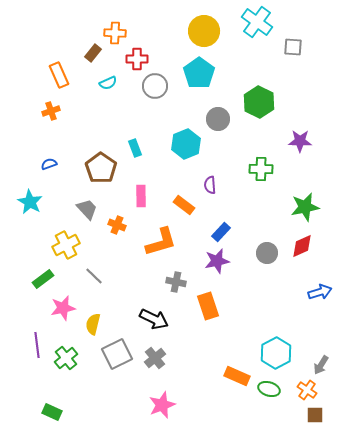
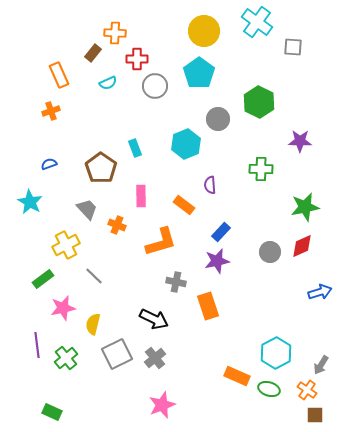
gray circle at (267, 253): moved 3 px right, 1 px up
